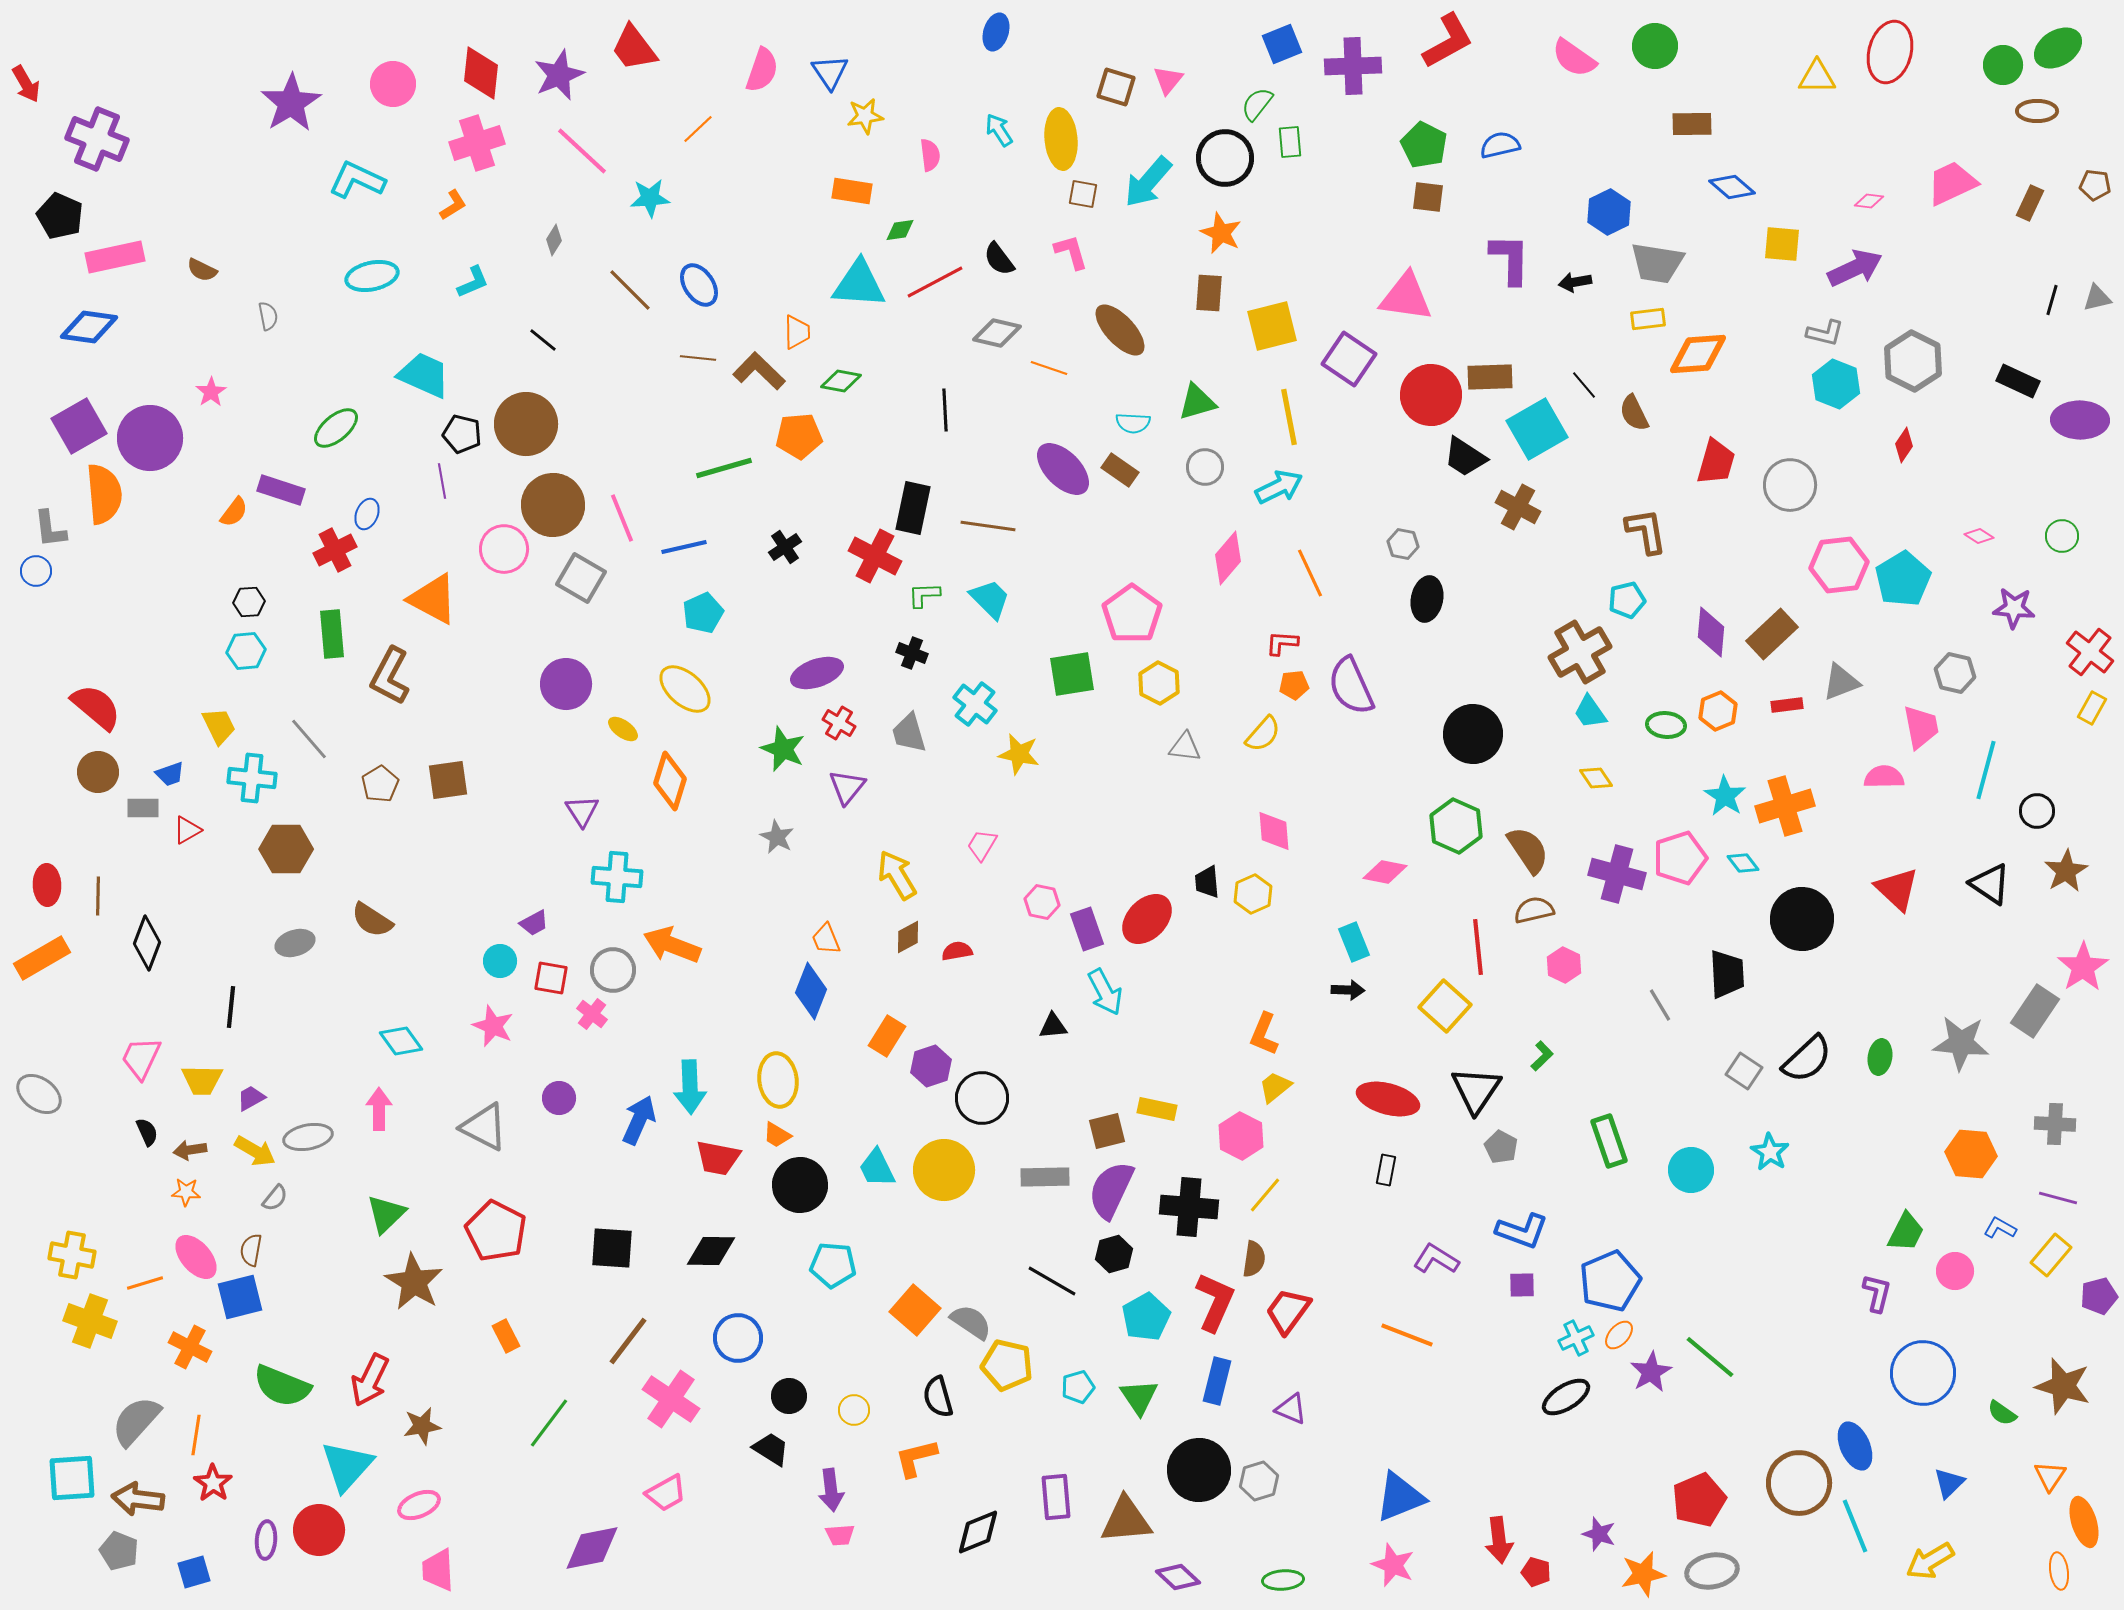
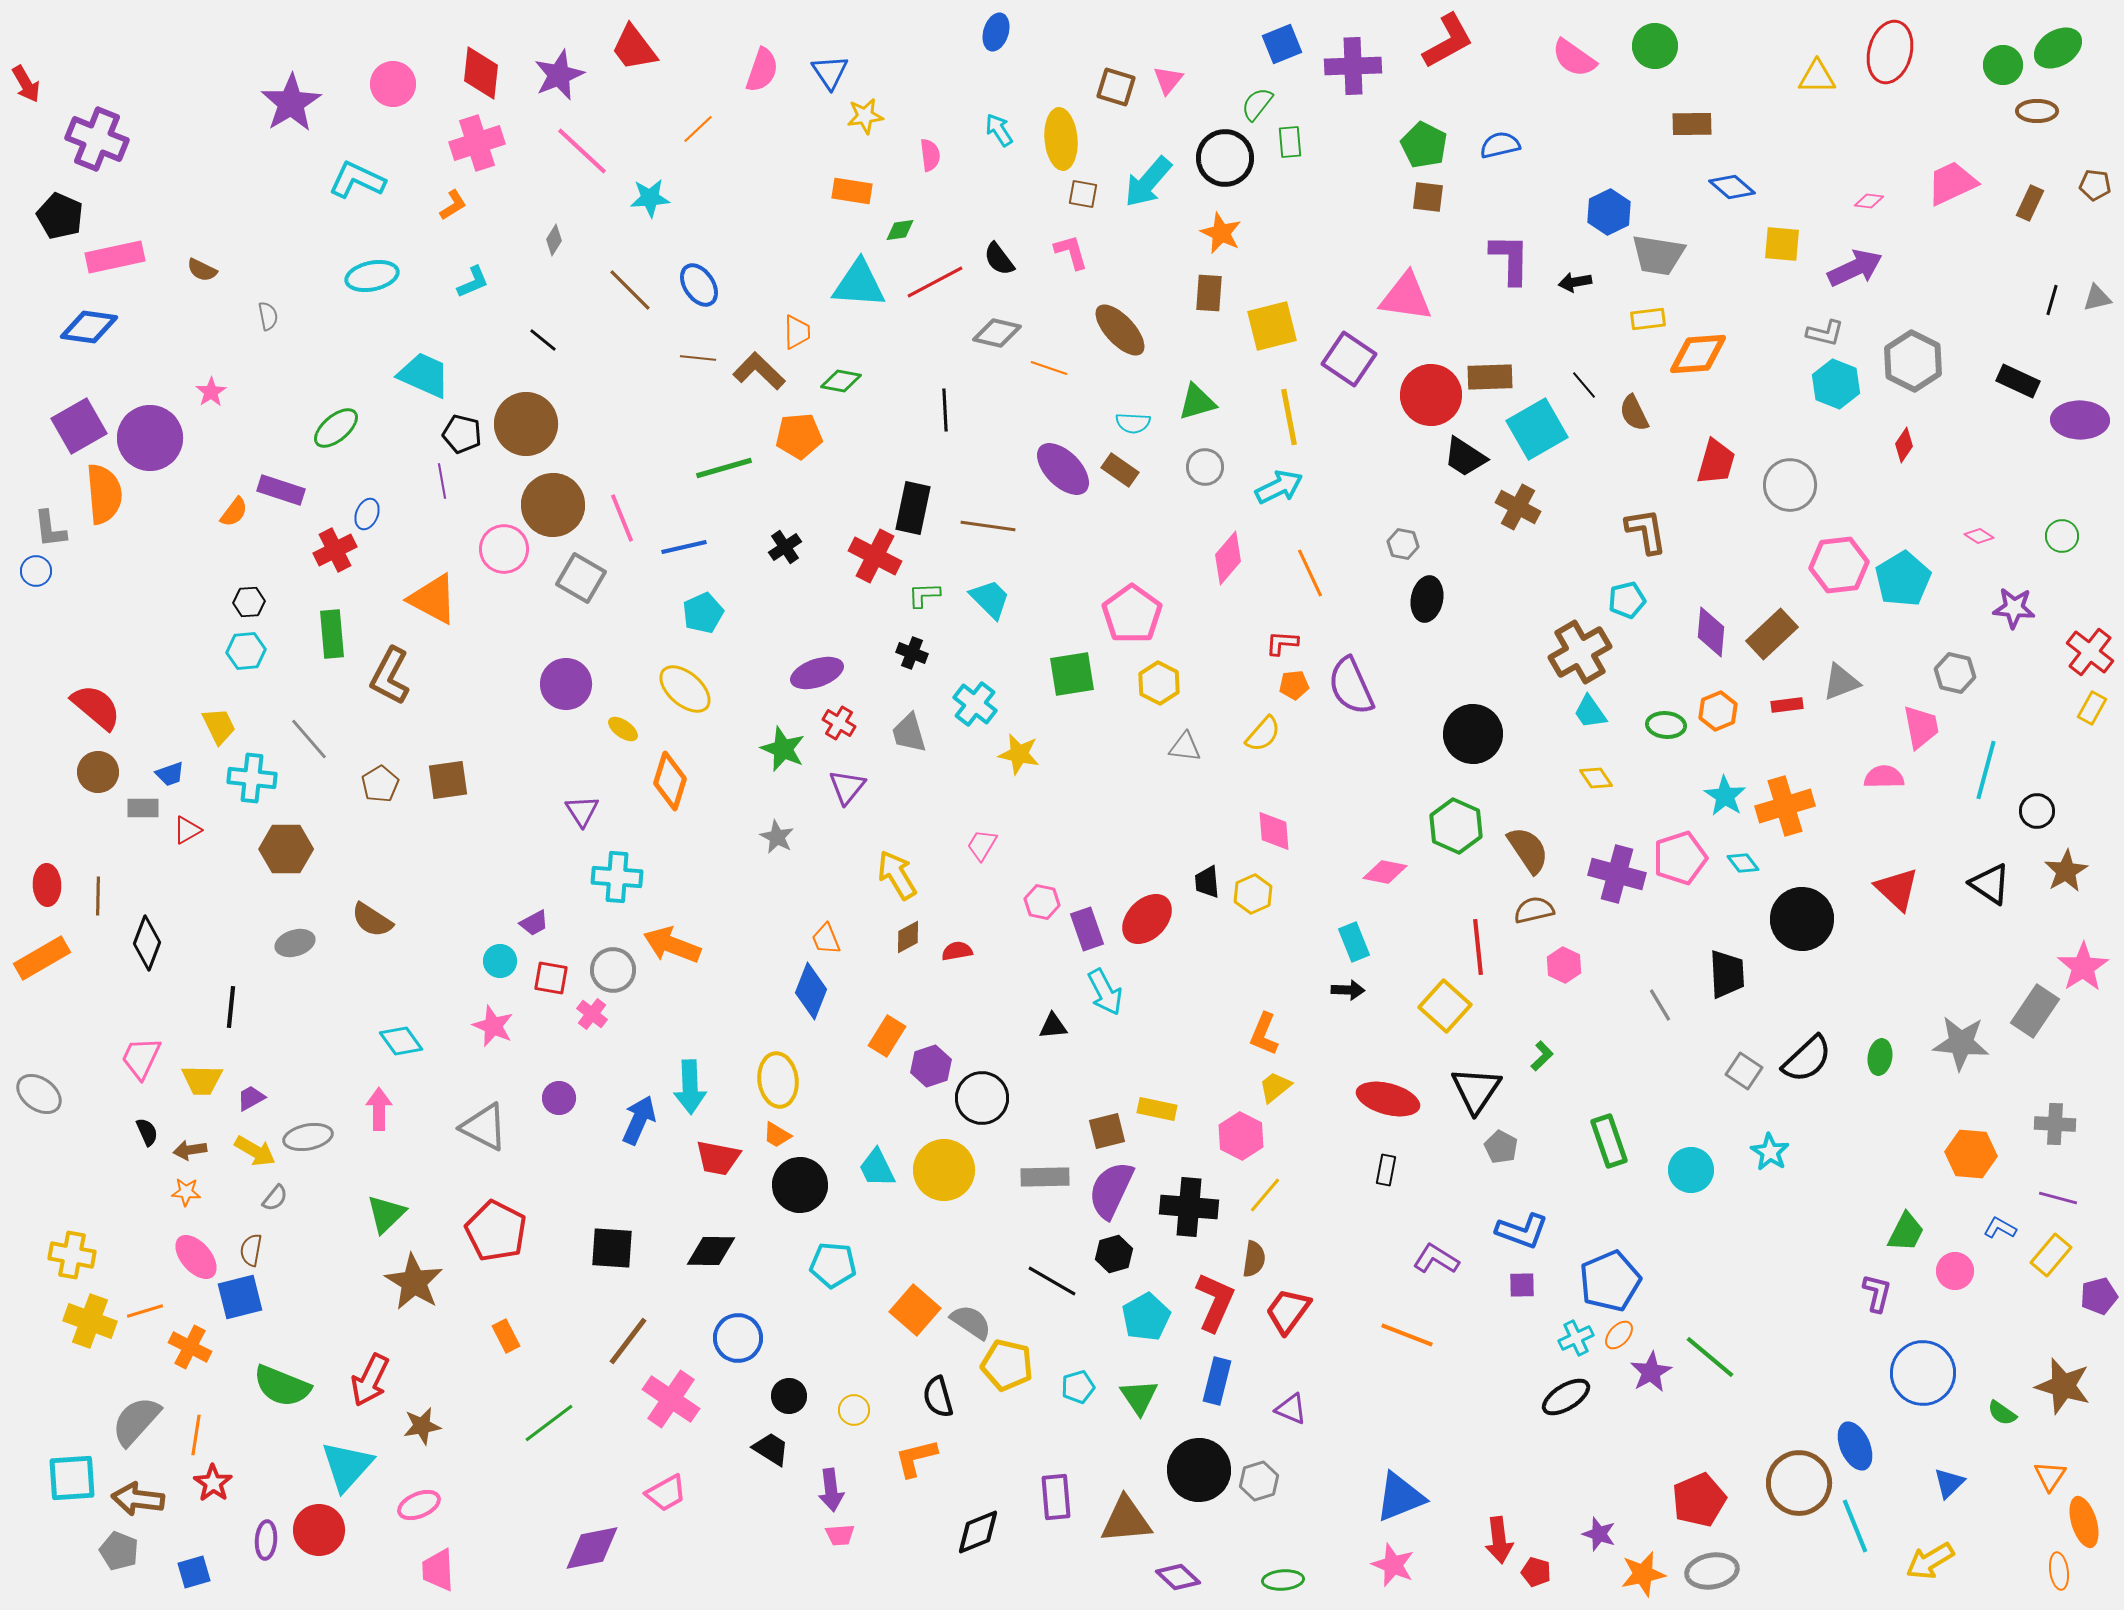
gray trapezoid at (1657, 263): moved 1 px right, 8 px up
orange line at (145, 1283): moved 28 px down
green line at (549, 1423): rotated 16 degrees clockwise
